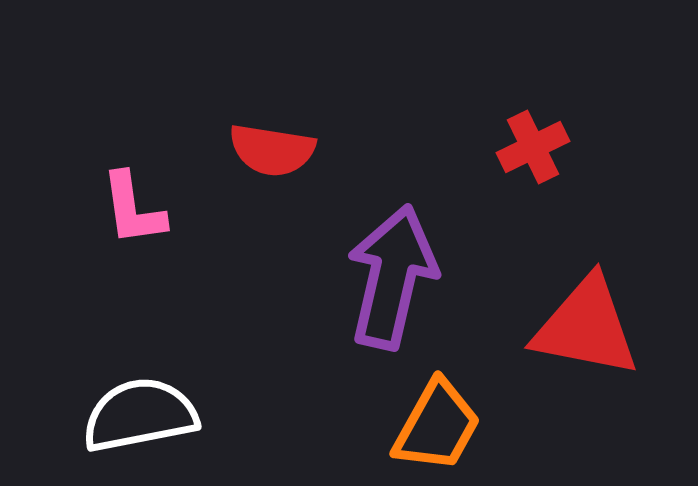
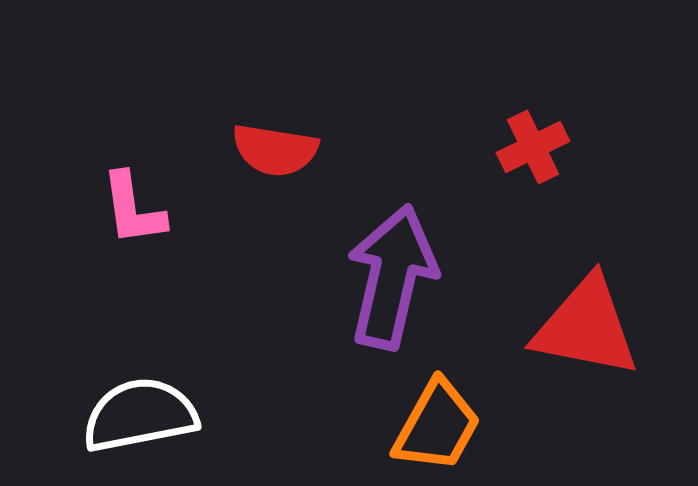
red semicircle: moved 3 px right
